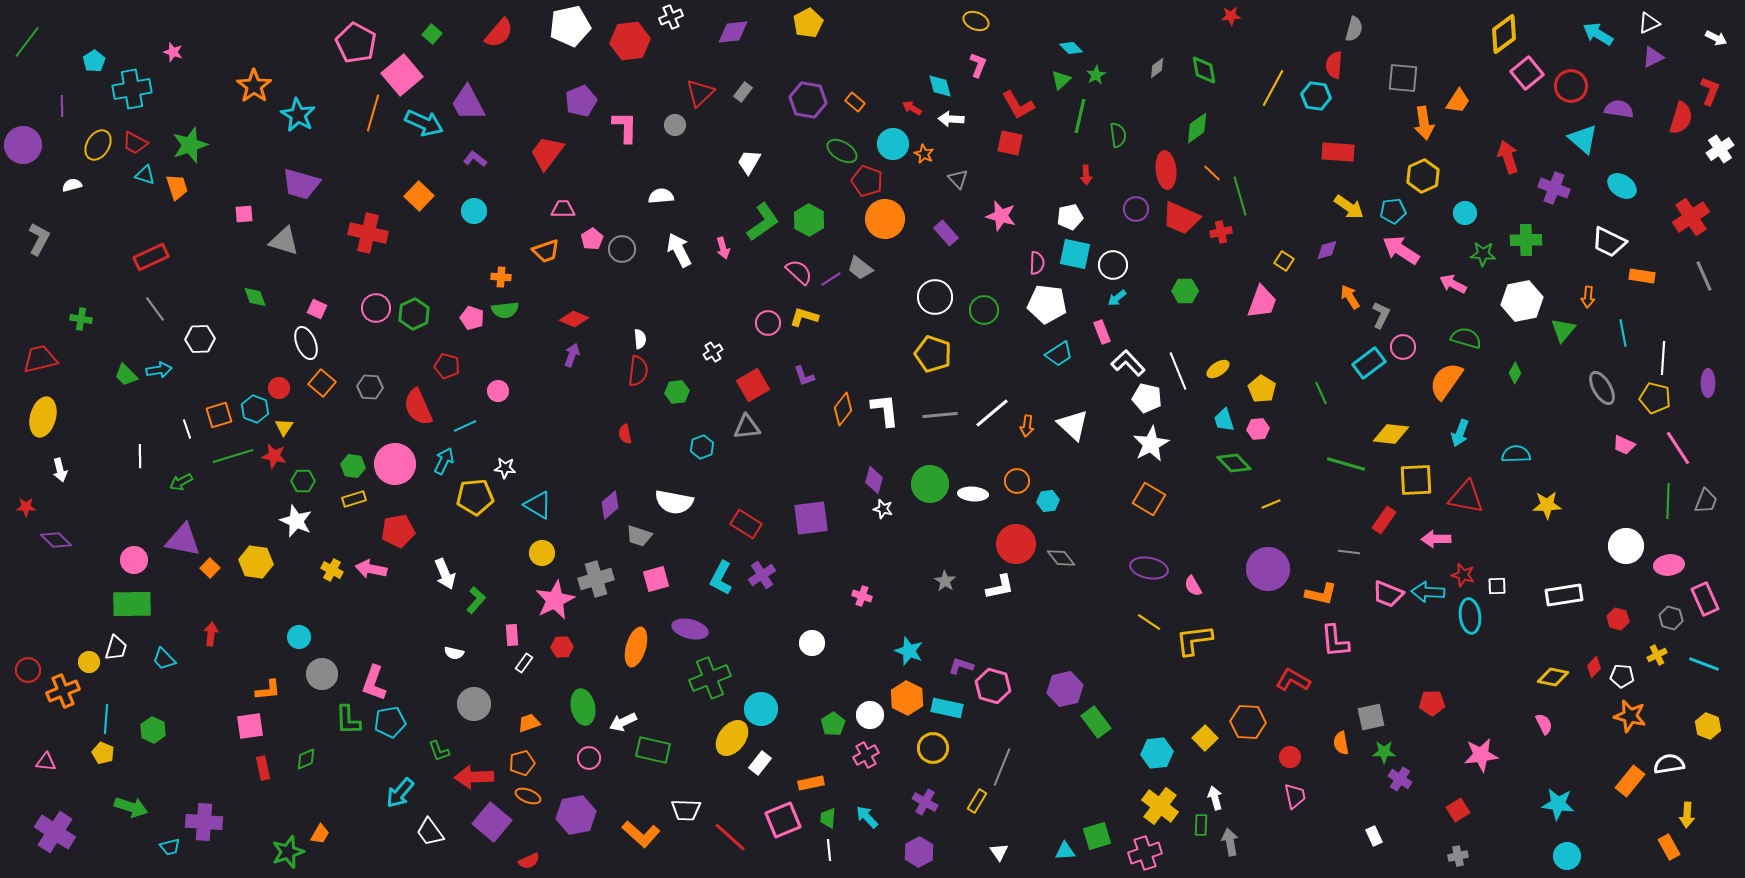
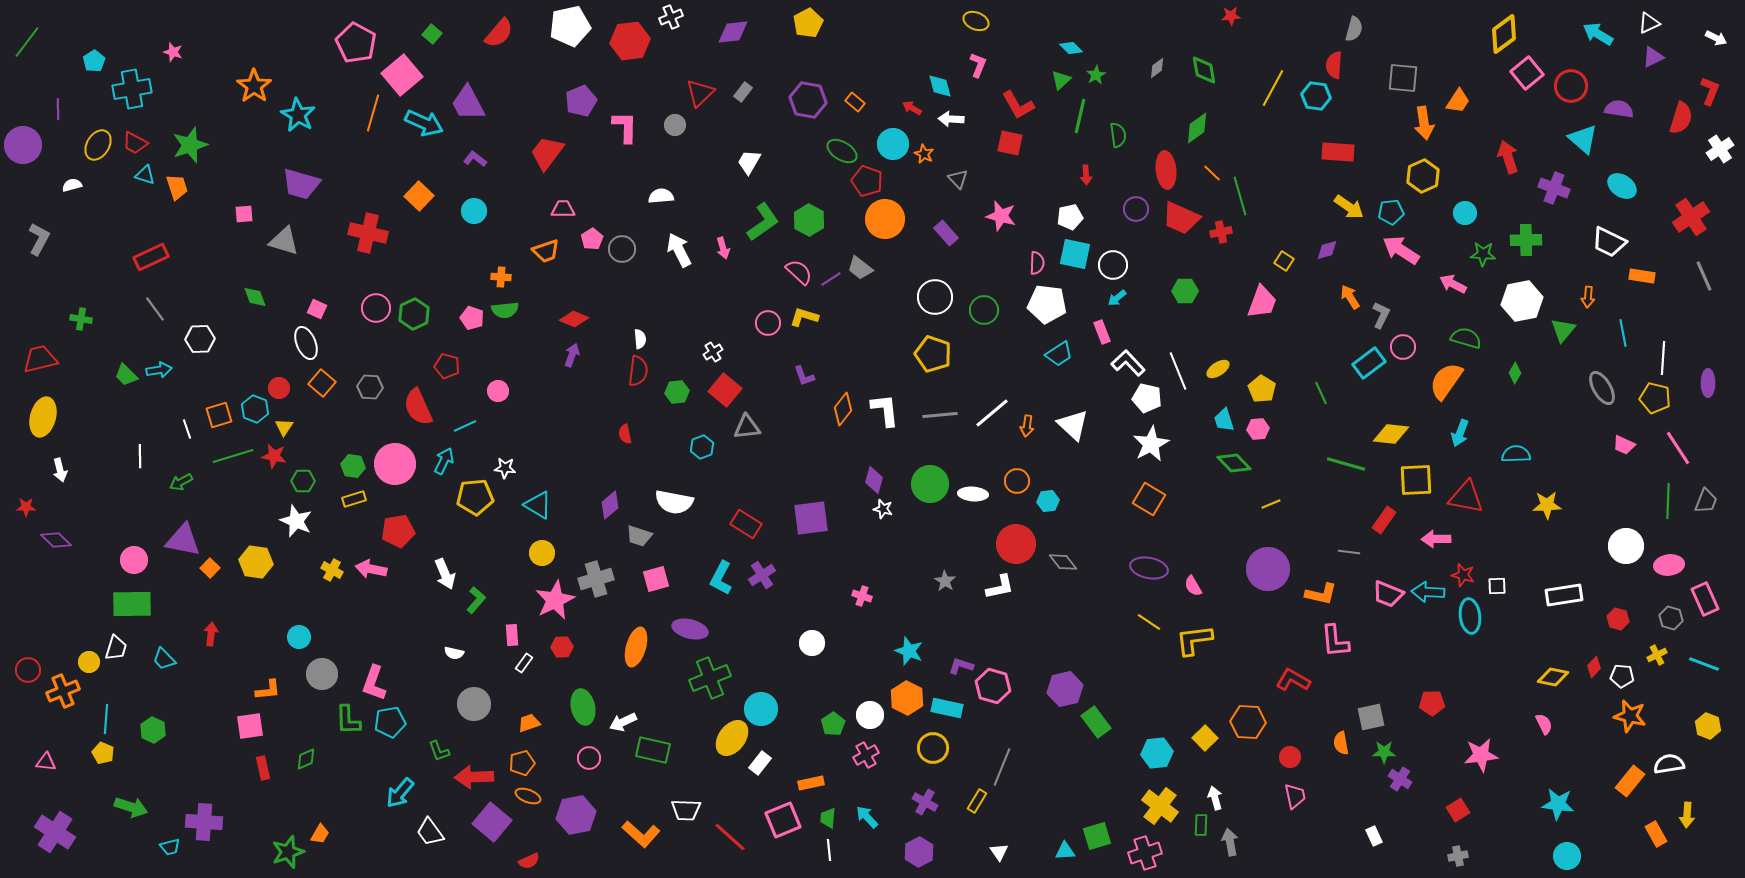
purple line at (62, 106): moved 4 px left, 3 px down
cyan pentagon at (1393, 211): moved 2 px left, 1 px down
red square at (753, 385): moved 28 px left, 5 px down; rotated 20 degrees counterclockwise
gray diamond at (1061, 558): moved 2 px right, 4 px down
orange rectangle at (1669, 847): moved 13 px left, 13 px up
